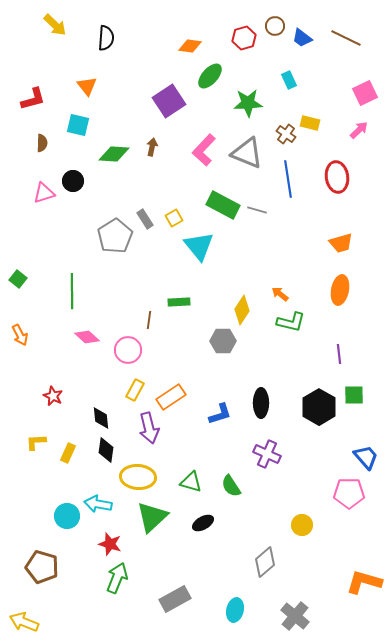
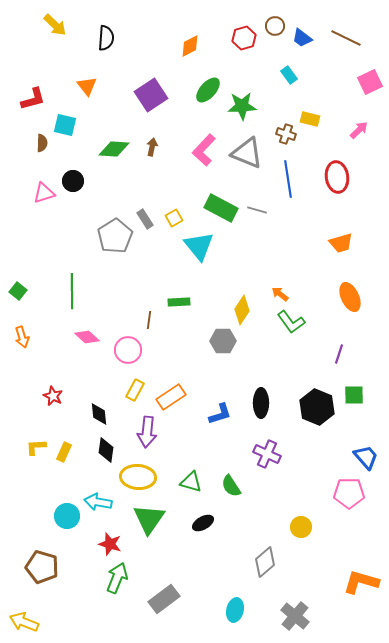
orange diamond at (190, 46): rotated 35 degrees counterclockwise
green ellipse at (210, 76): moved 2 px left, 14 px down
cyan rectangle at (289, 80): moved 5 px up; rotated 12 degrees counterclockwise
pink square at (365, 93): moved 5 px right, 11 px up
purple square at (169, 101): moved 18 px left, 6 px up
green star at (248, 103): moved 6 px left, 3 px down
yellow rectangle at (310, 123): moved 4 px up
cyan square at (78, 125): moved 13 px left
brown cross at (286, 134): rotated 18 degrees counterclockwise
green diamond at (114, 154): moved 5 px up
green rectangle at (223, 205): moved 2 px left, 3 px down
green square at (18, 279): moved 12 px down
orange ellipse at (340, 290): moved 10 px right, 7 px down; rotated 36 degrees counterclockwise
green L-shape at (291, 322): rotated 40 degrees clockwise
orange arrow at (20, 335): moved 2 px right, 2 px down; rotated 10 degrees clockwise
purple line at (339, 354): rotated 24 degrees clockwise
black hexagon at (319, 407): moved 2 px left; rotated 8 degrees counterclockwise
black diamond at (101, 418): moved 2 px left, 4 px up
purple arrow at (149, 428): moved 2 px left, 4 px down; rotated 20 degrees clockwise
yellow L-shape at (36, 442): moved 5 px down
yellow rectangle at (68, 453): moved 4 px left, 1 px up
cyan arrow at (98, 504): moved 2 px up
green triangle at (152, 517): moved 3 px left, 2 px down; rotated 12 degrees counterclockwise
yellow circle at (302, 525): moved 1 px left, 2 px down
orange L-shape at (364, 582): moved 3 px left
gray rectangle at (175, 599): moved 11 px left; rotated 8 degrees counterclockwise
